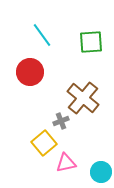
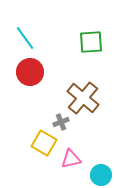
cyan line: moved 17 px left, 3 px down
gray cross: moved 1 px down
yellow square: rotated 20 degrees counterclockwise
pink triangle: moved 5 px right, 4 px up
cyan circle: moved 3 px down
